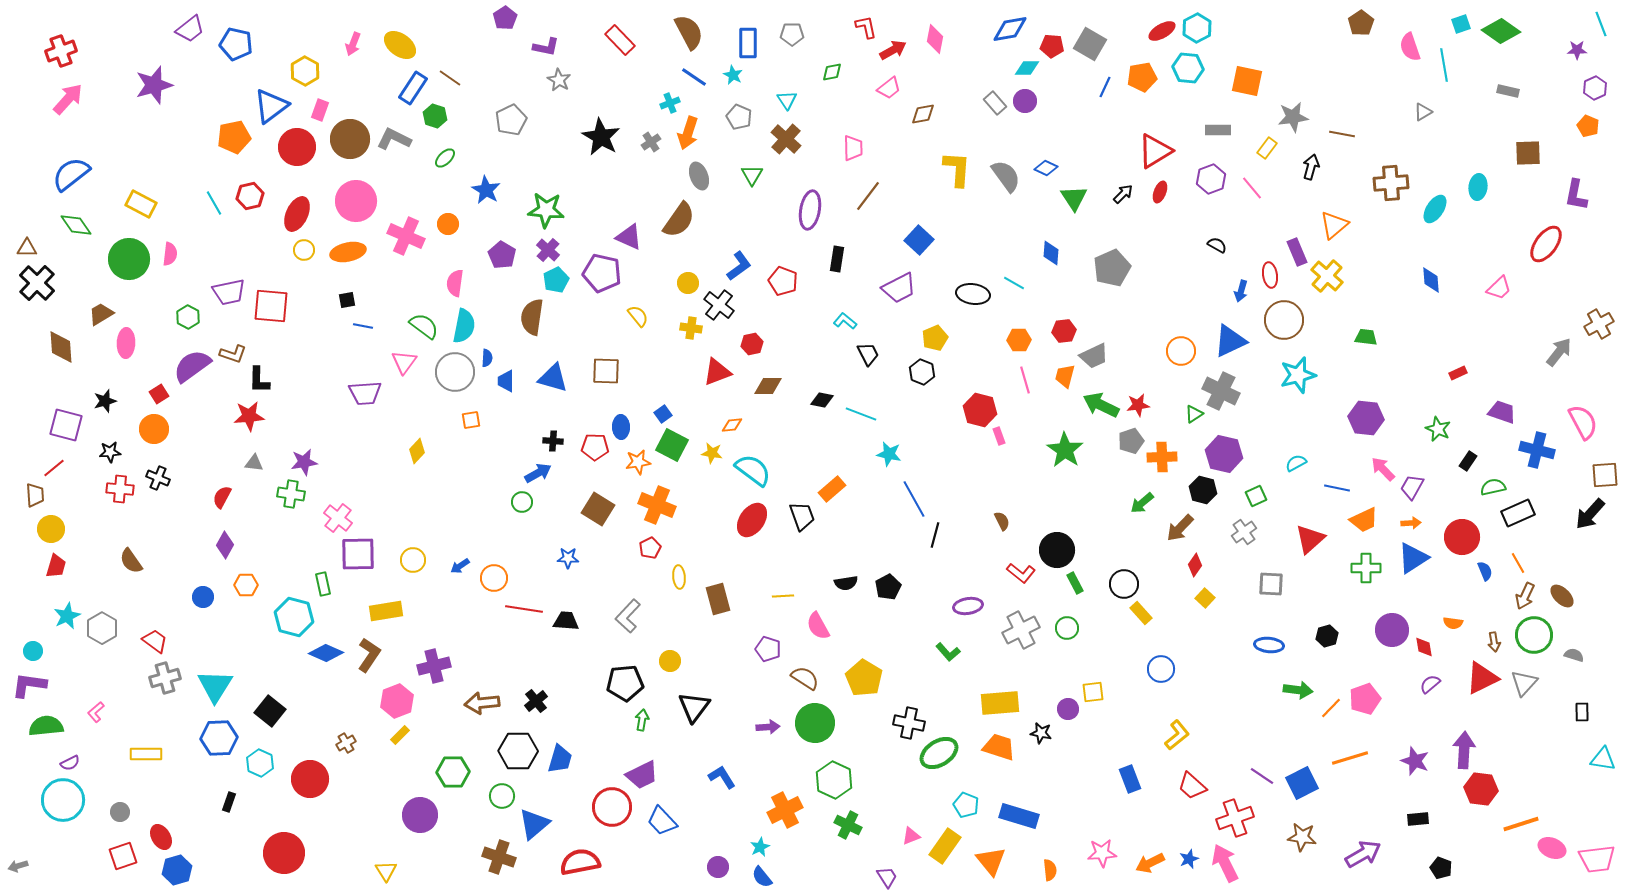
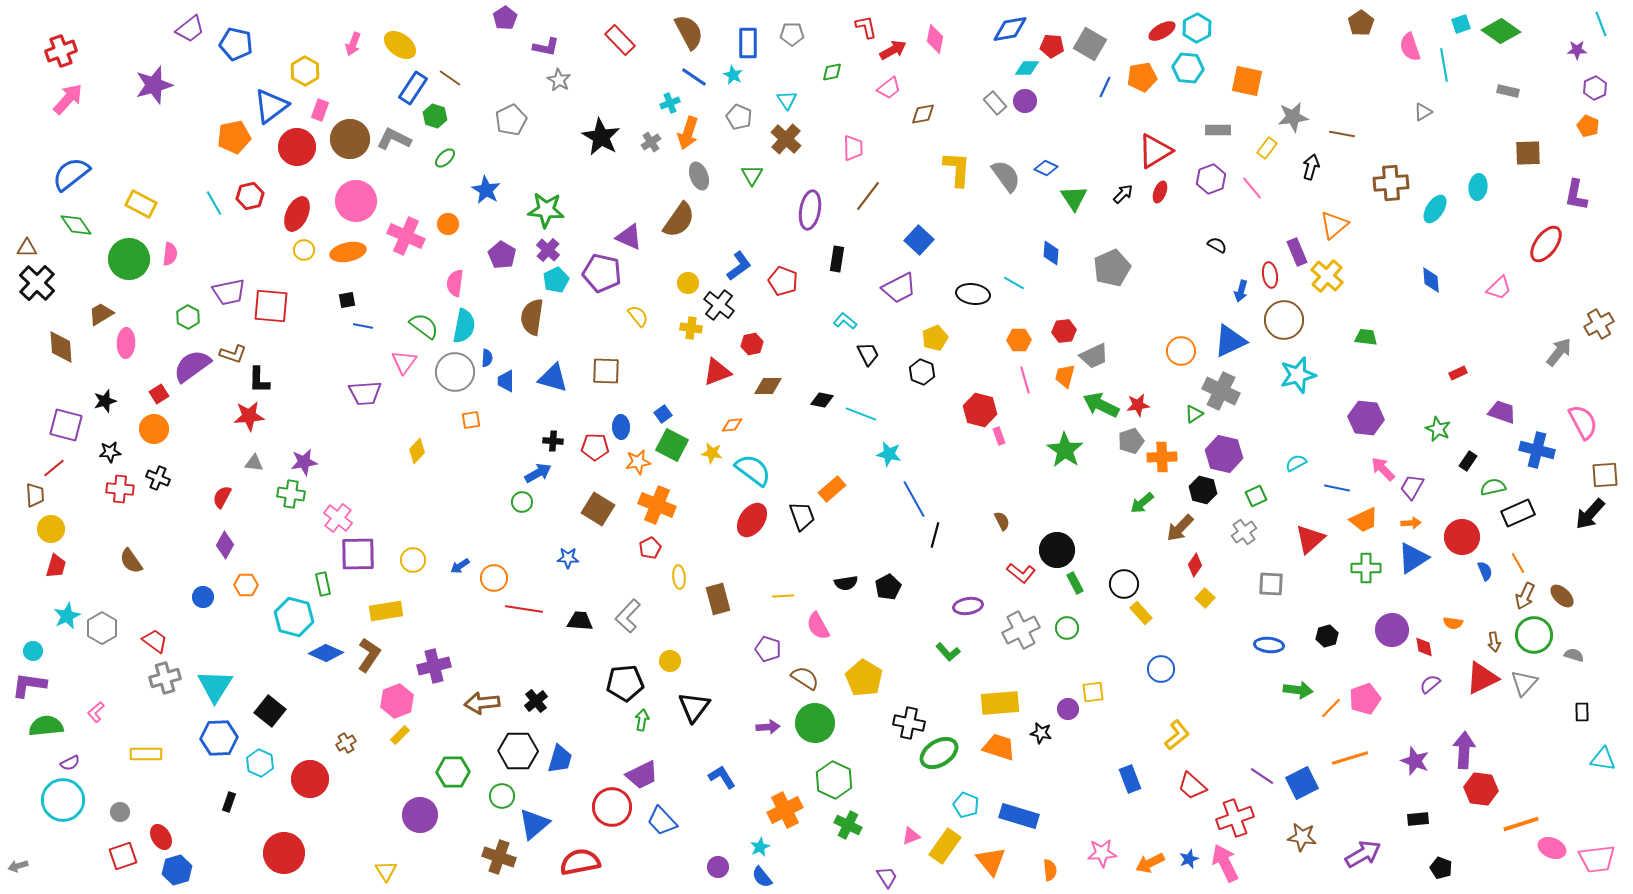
black trapezoid at (566, 621): moved 14 px right
